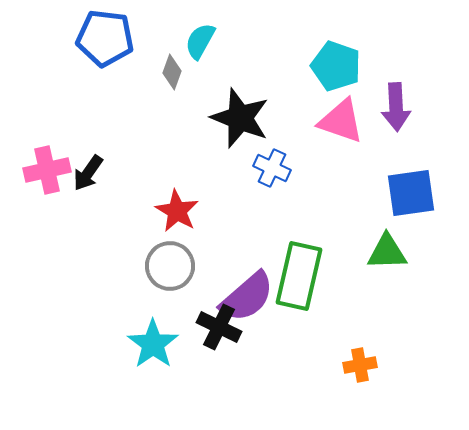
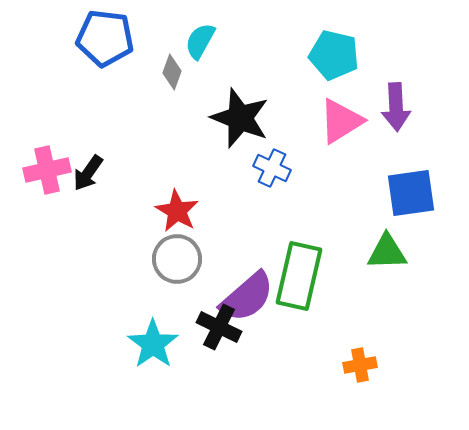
cyan pentagon: moved 2 px left, 11 px up; rotated 6 degrees counterclockwise
pink triangle: rotated 51 degrees counterclockwise
gray circle: moved 7 px right, 7 px up
